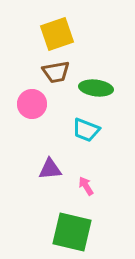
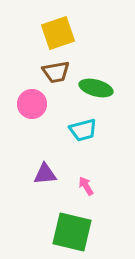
yellow square: moved 1 px right, 1 px up
green ellipse: rotated 8 degrees clockwise
cyan trapezoid: moved 3 px left; rotated 36 degrees counterclockwise
purple triangle: moved 5 px left, 5 px down
